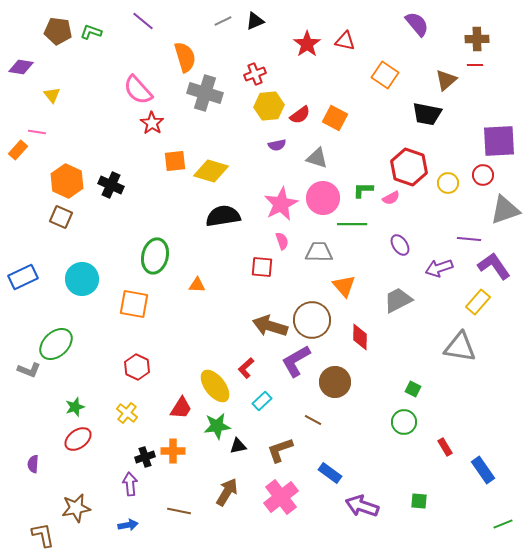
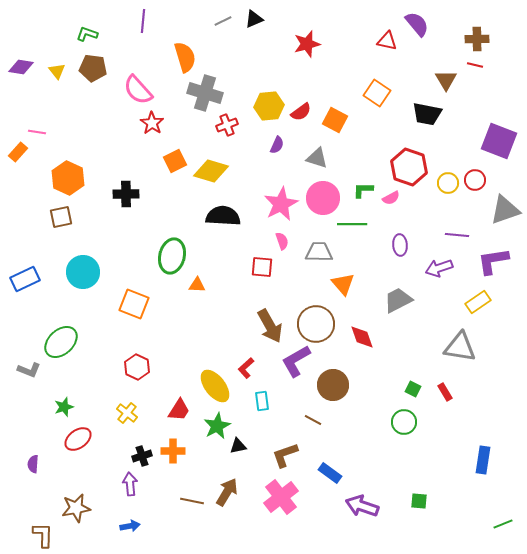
purple line at (143, 21): rotated 55 degrees clockwise
black triangle at (255, 21): moved 1 px left, 2 px up
brown pentagon at (58, 31): moved 35 px right, 37 px down
green L-shape at (91, 32): moved 4 px left, 2 px down
red triangle at (345, 41): moved 42 px right
red star at (307, 44): rotated 20 degrees clockwise
red line at (475, 65): rotated 14 degrees clockwise
red cross at (255, 74): moved 28 px left, 51 px down
orange square at (385, 75): moved 8 px left, 18 px down
brown triangle at (446, 80): rotated 20 degrees counterclockwise
yellow triangle at (52, 95): moved 5 px right, 24 px up
red semicircle at (300, 115): moved 1 px right, 3 px up
orange square at (335, 118): moved 2 px down
purple square at (499, 141): rotated 24 degrees clockwise
purple semicircle at (277, 145): rotated 54 degrees counterclockwise
orange rectangle at (18, 150): moved 2 px down
orange square at (175, 161): rotated 20 degrees counterclockwise
red circle at (483, 175): moved 8 px left, 5 px down
orange hexagon at (67, 181): moved 1 px right, 3 px up
black cross at (111, 185): moved 15 px right, 9 px down; rotated 25 degrees counterclockwise
black semicircle at (223, 216): rotated 12 degrees clockwise
brown square at (61, 217): rotated 35 degrees counterclockwise
purple line at (469, 239): moved 12 px left, 4 px up
purple ellipse at (400, 245): rotated 30 degrees clockwise
green ellipse at (155, 256): moved 17 px right
purple L-shape at (494, 266): moved 1 px left, 5 px up; rotated 64 degrees counterclockwise
blue rectangle at (23, 277): moved 2 px right, 2 px down
cyan circle at (82, 279): moved 1 px right, 7 px up
orange triangle at (344, 286): moved 1 px left, 2 px up
yellow rectangle at (478, 302): rotated 15 degrees clockwise
orange square at (134, 304): rotated 12 degrees clockwise
brown circle at (312, 320): moved 4 px right, 4 px down
brown arrow at (270, 326): rotated 136 degrees counterclockwise
red diamond at (360, 337): moved 2 px right; rotated 20 degrees counterclockwise
green ellipse at (56, 344): moved 5 px right, 2 px up
brown circle at (335, 382): moved 2 px left, 3 px down
cyan rectangle at (262, 401): rotated 54 degrees counterclockwise
green star at (75, 407): moved 11 px left
red trapezoid at (181, 408): moved 2 px left, 2 px down
green star at (217, 426): rotated 20 degrees counterclockwise
red rectangle at (445, 447): moved 55 px up
brown L-shape at (280, 450): moved 5 px right, 5 px down
black cross at (145, 457): moved 3 px left, 1 px up
blue rectangle at (483, 470): moved 10 px up; rotated 44 degrees clockwise
brown line at (179, 511): moved 13 px right, 10 px up
blue arrow at (128, 525): moved 2 px right, 1 px down
brown L-shape at (43, 535): rotated 12 degrees clockwise
